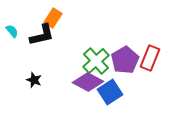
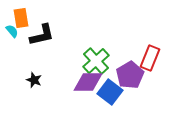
orange rectangle: moved 32 px left; rotated 42 degrees counterclockwise
purple pentagon: moved 5 px right, 15 px down
purple diamond: rotated 28 degrees counterclockwise
blue square: rotated 20 degrees counterclockwise
